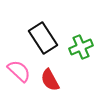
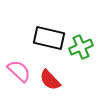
black rectangle: moved 6 px right; rotated 44 degrees counterclockwise
red semicircle: rotated 15 degrees counterclockwise
